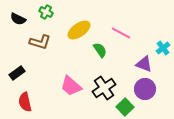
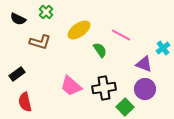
green cross: rotated 16 degrees clockwise
pink line: moved 2 px down
black rectangle: moved 1 px down
black cross: rotated 25 degrees clockwise
